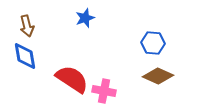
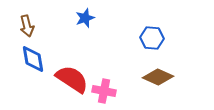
blue hexagon: moved 1 px left, 5 px up
blue diamond: moved 8 px right, 3 px down
brown diamond: moved 1 px down
